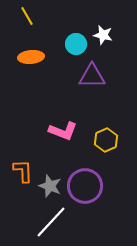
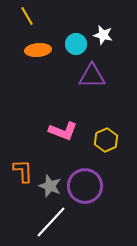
orange ellipse: moved 7 px right, 7 px up
